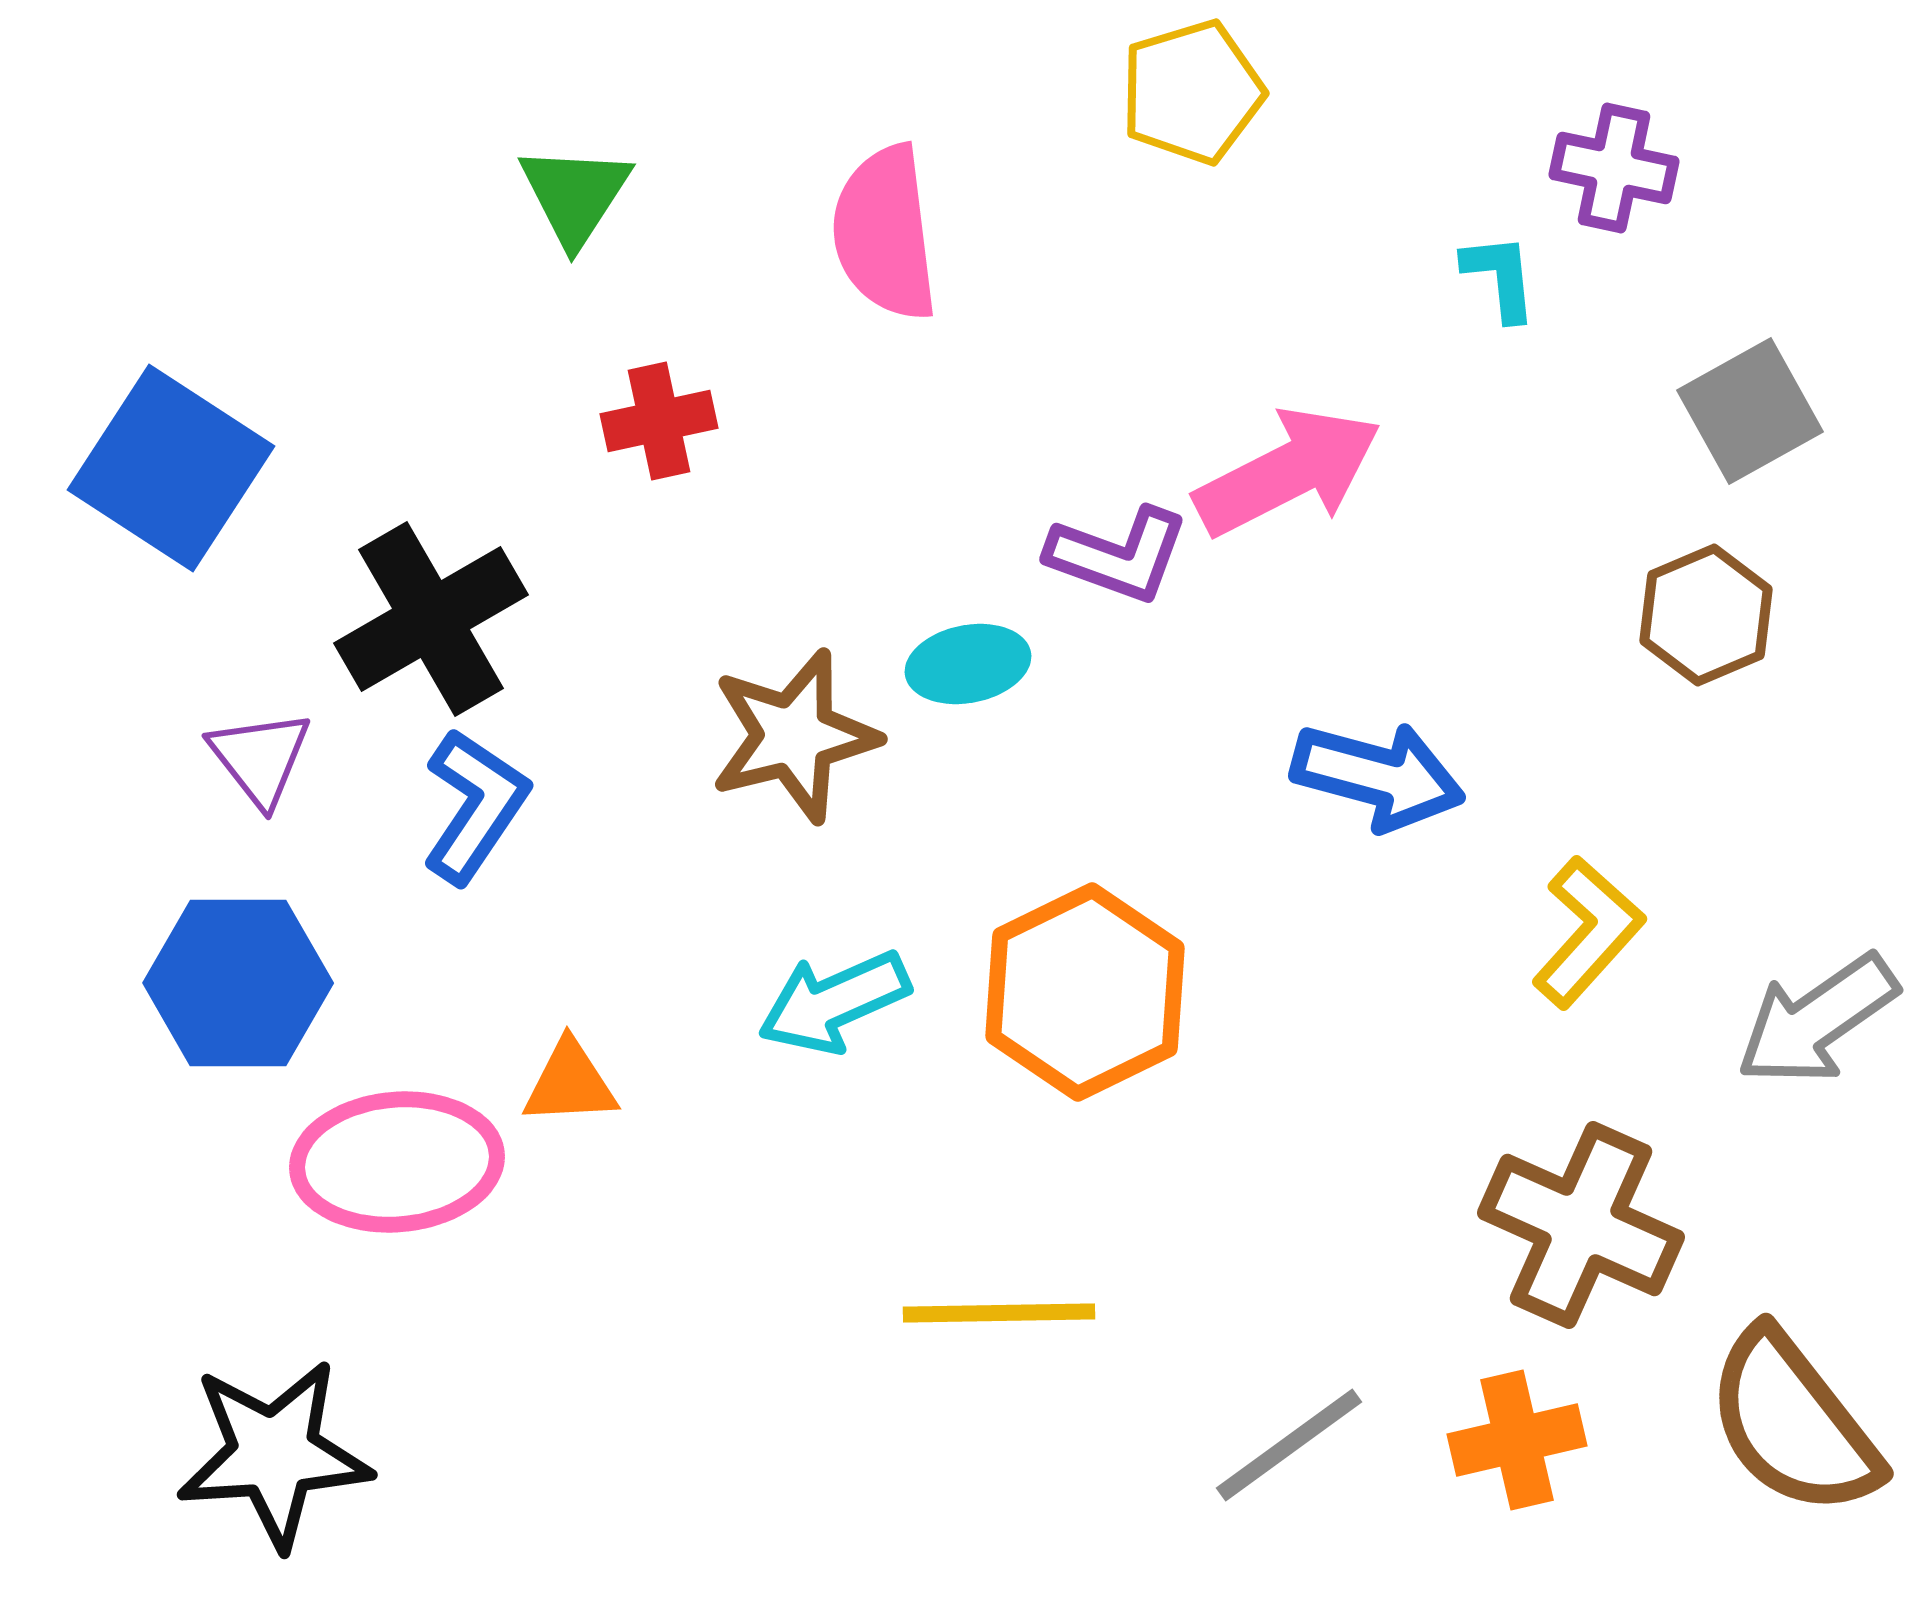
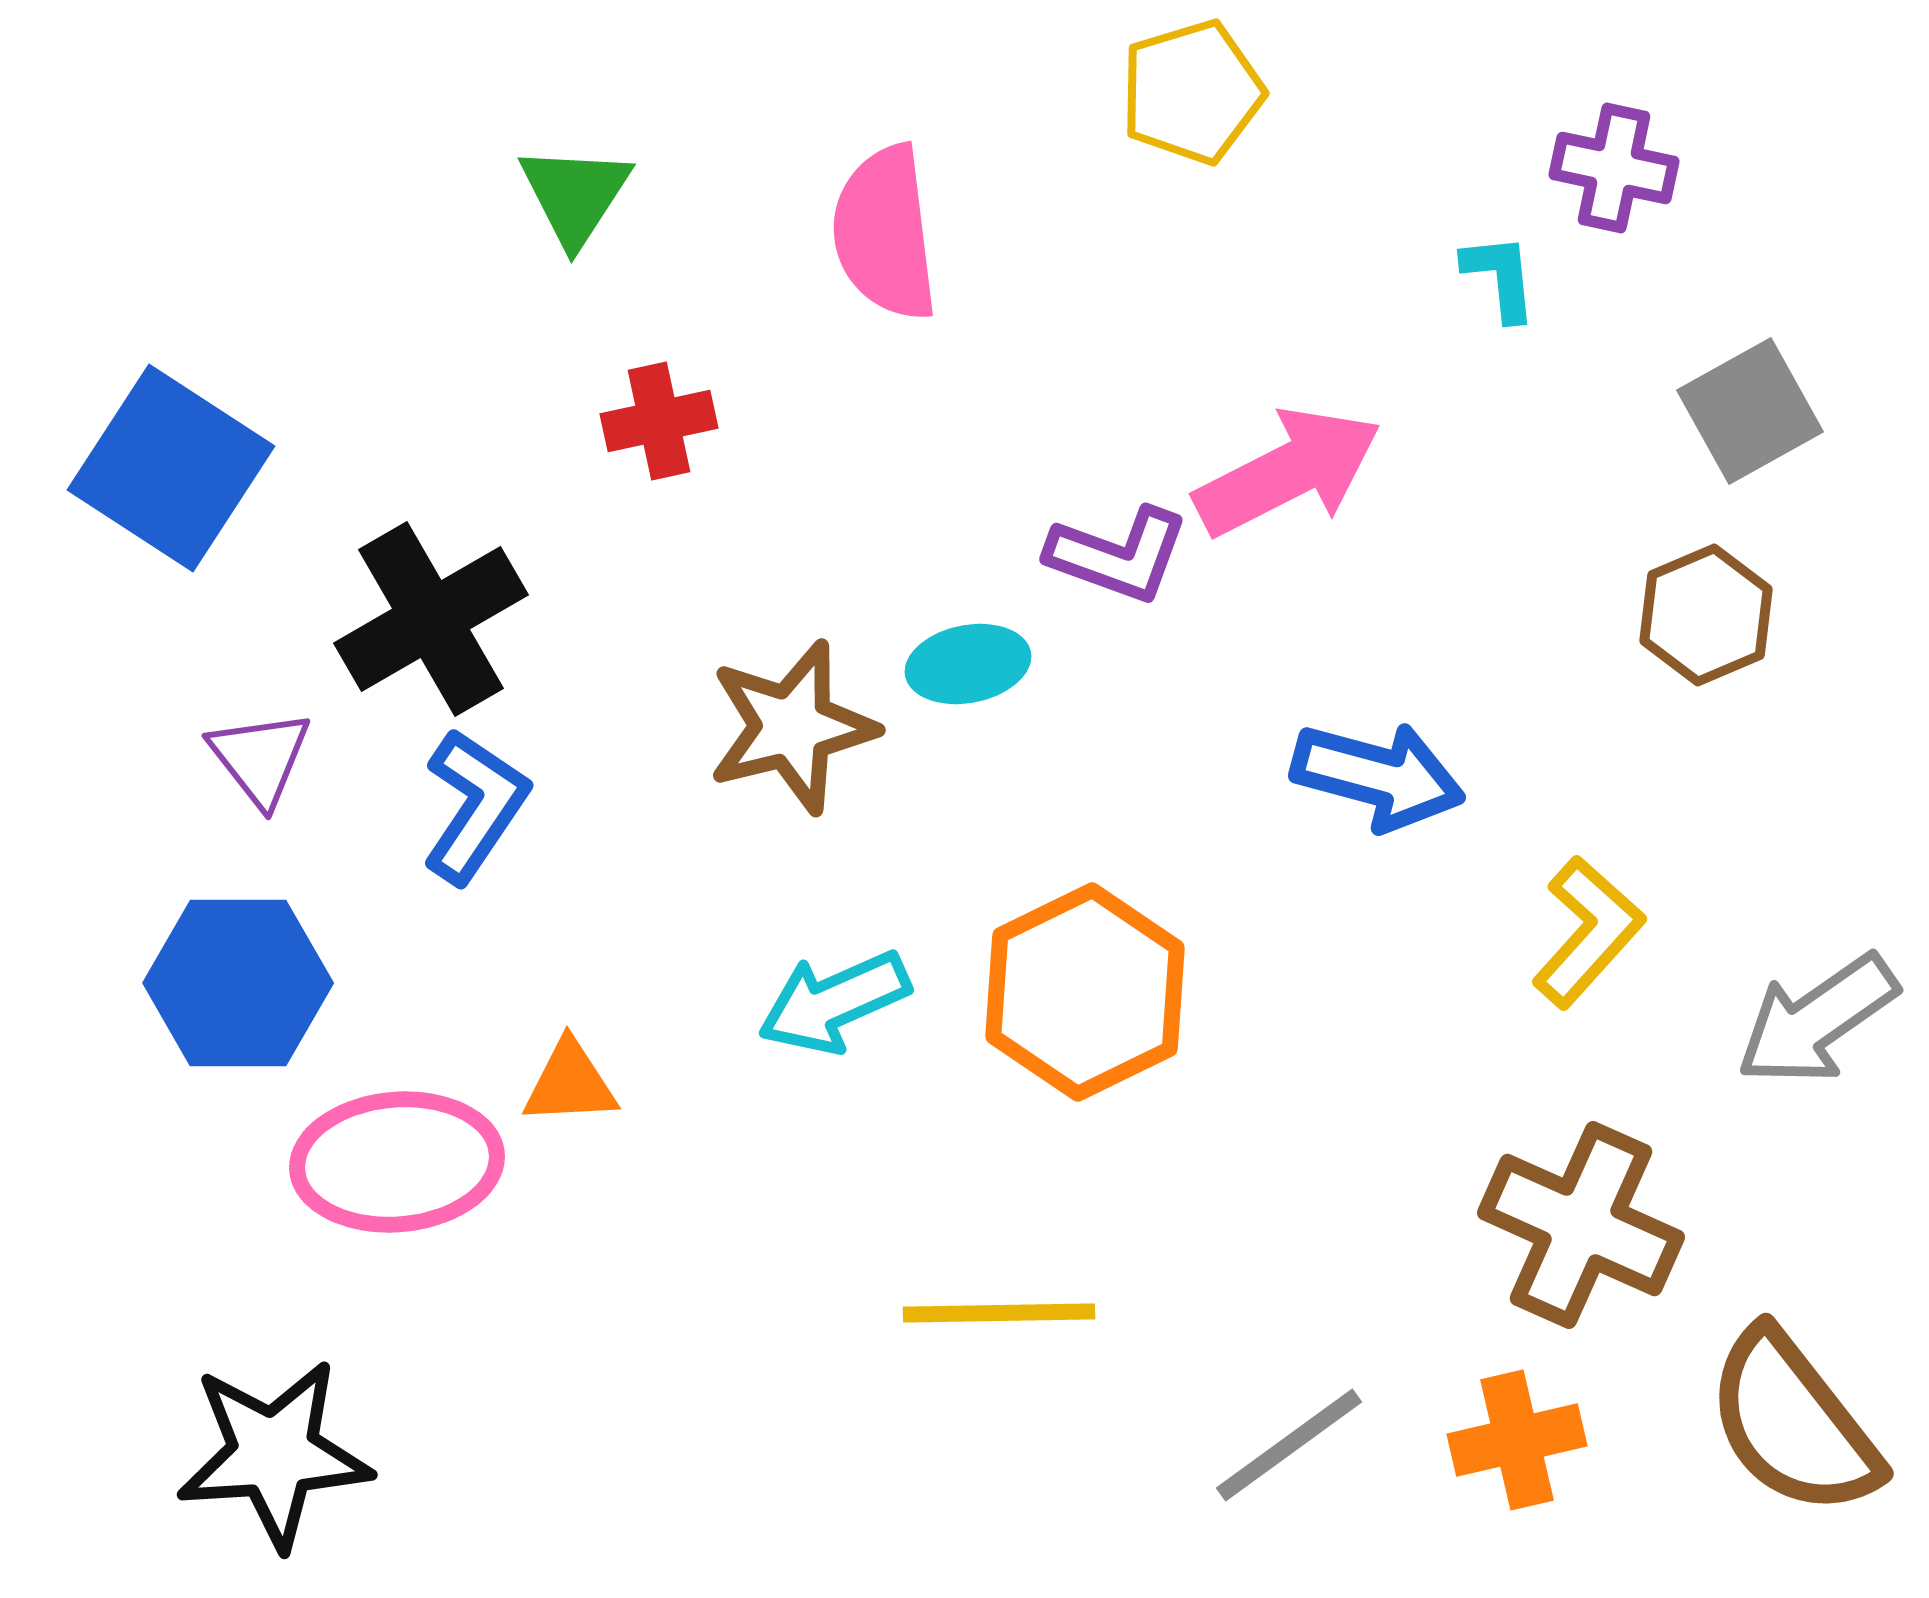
brown star: moved 2 px left, 9 px up
